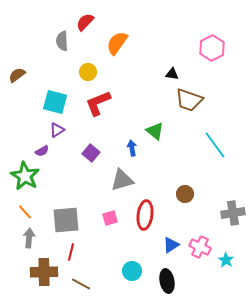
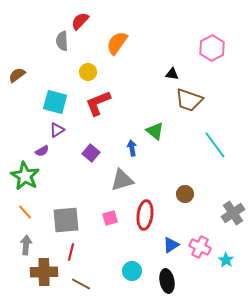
red semicircle: moved 5 px left, 1 px up
gray cross: rotated 25 degrees counterclockwise
gray arrow: moved 3 px left, 7 px down
